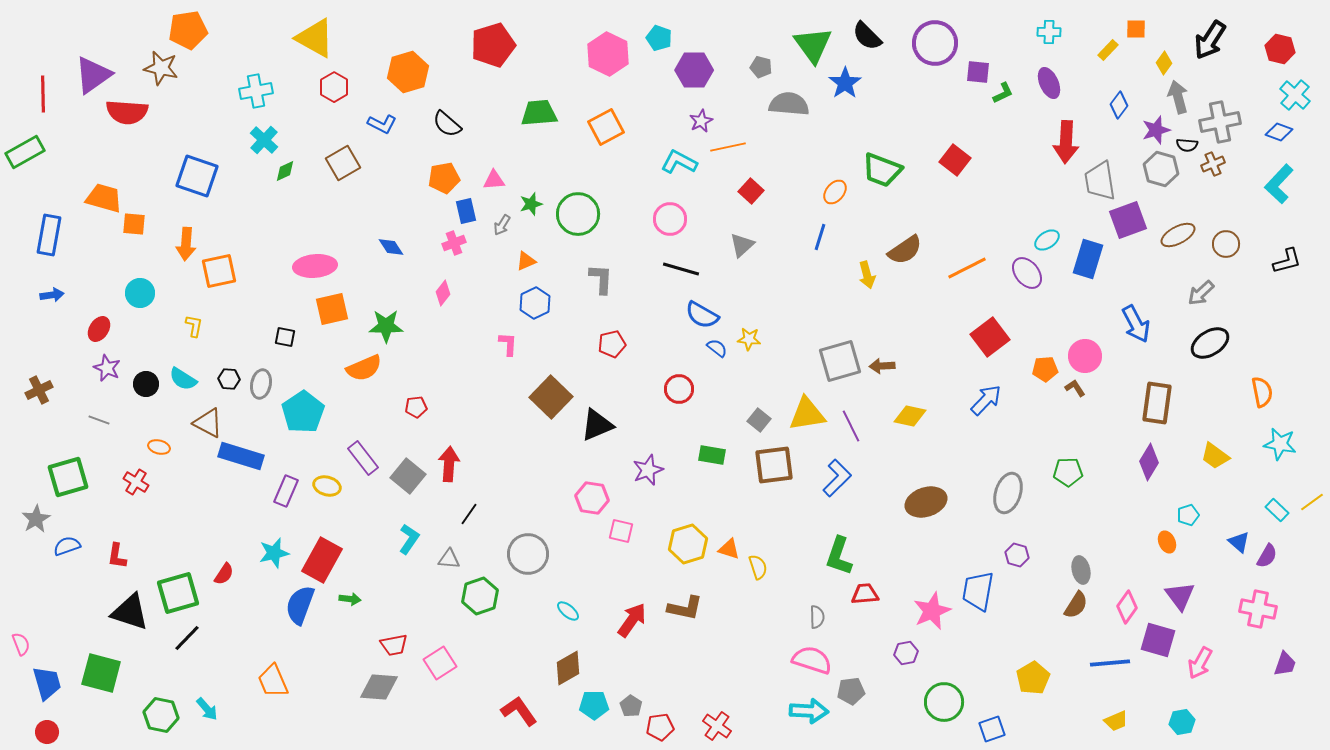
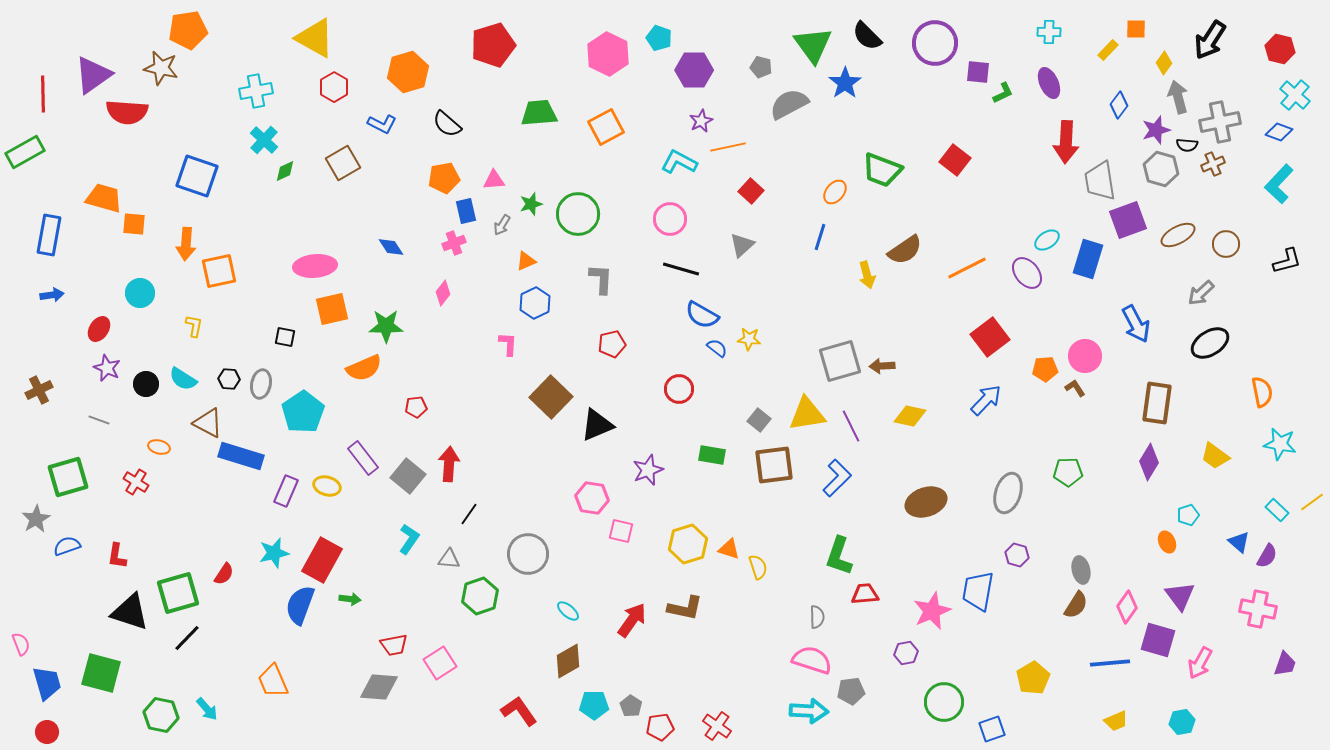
gray semicircle at (789, 104): rotated 33 degrees counterclockwise
brown diamond at (568, 668): moved 7 px up
